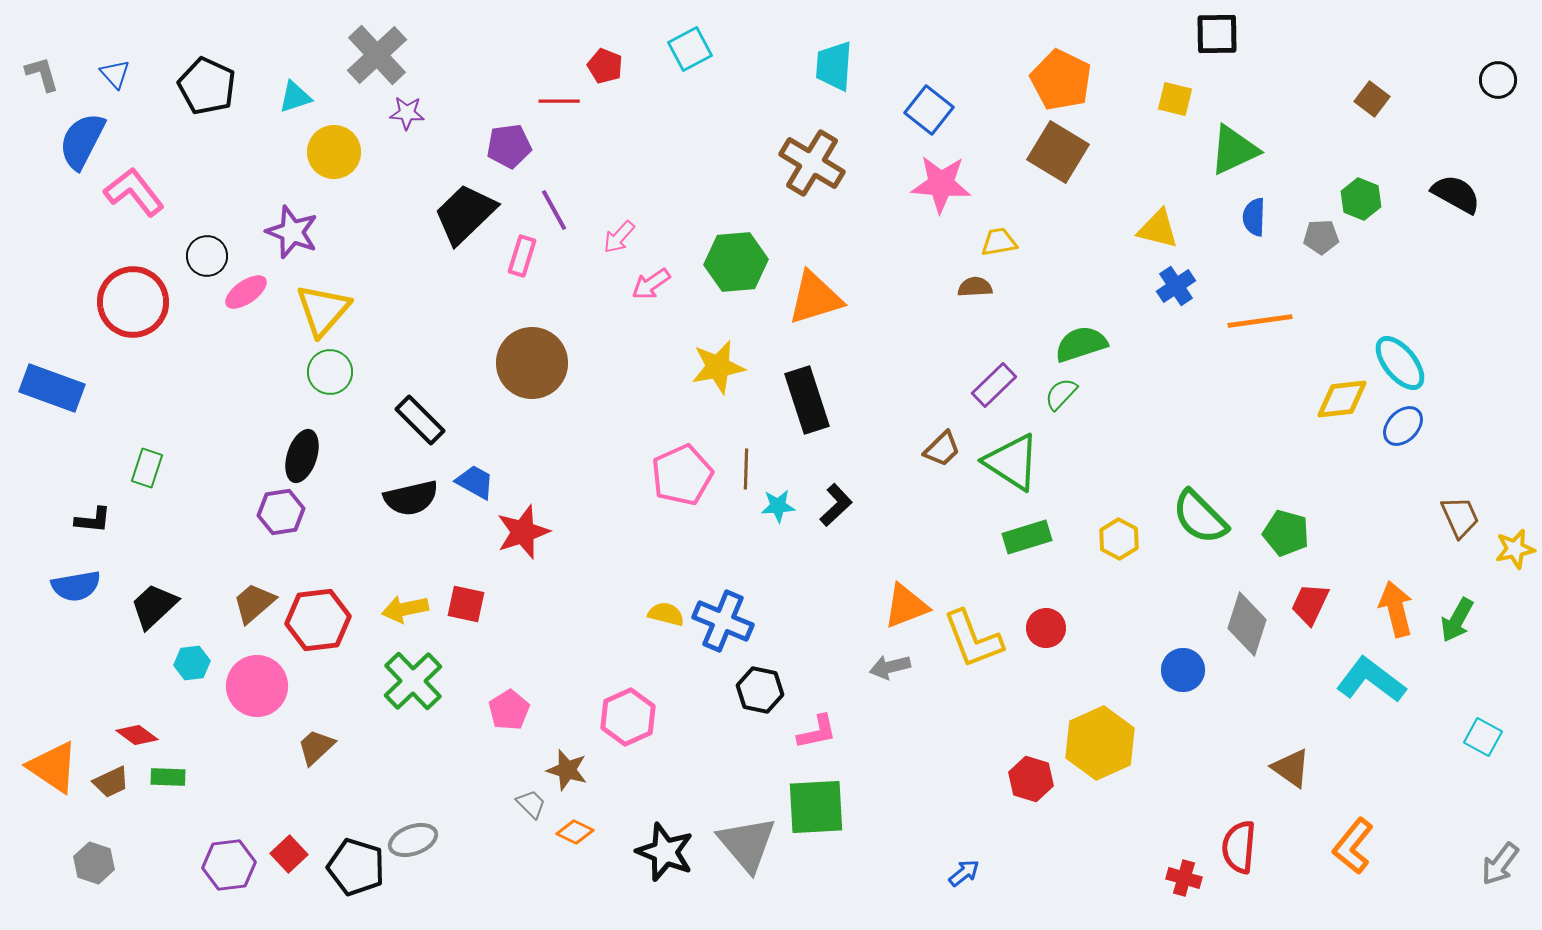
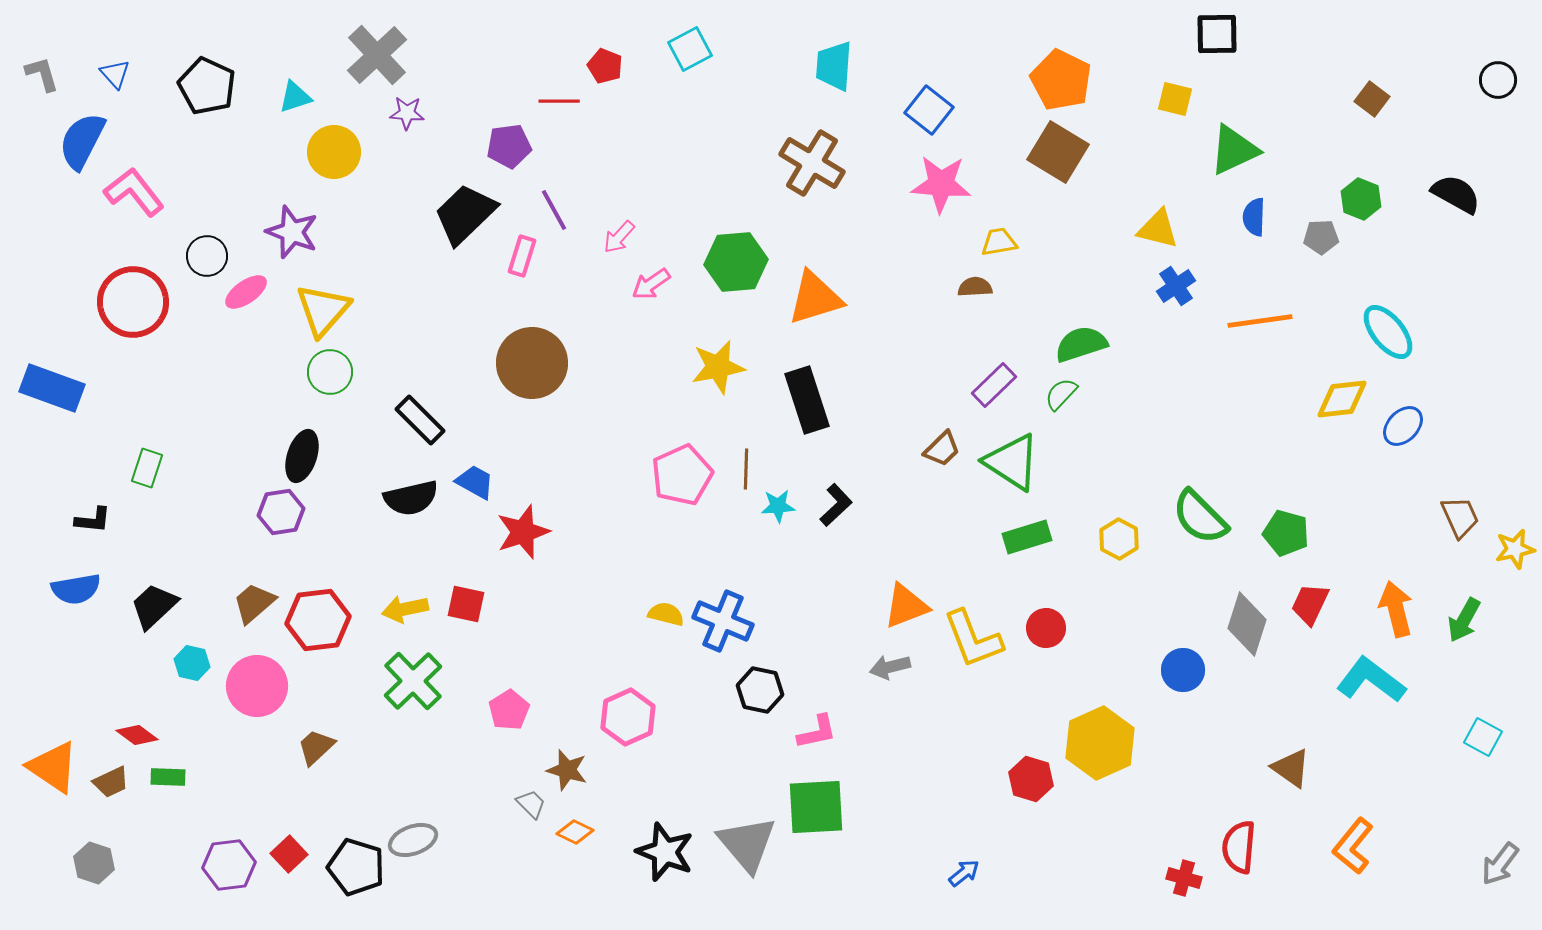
cyan ellipse at (1400, 363): moved 12 px left, 31 px up
blue semicircle at (76, 586): moved 3 px down
green arrow at (1457, 620): moved 7 px right
cyan hexagon at (192, 663): rotated 20 degrees clockwise
